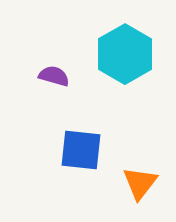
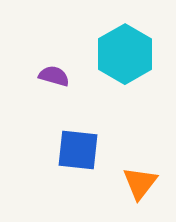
blue square: moved 3 px left
